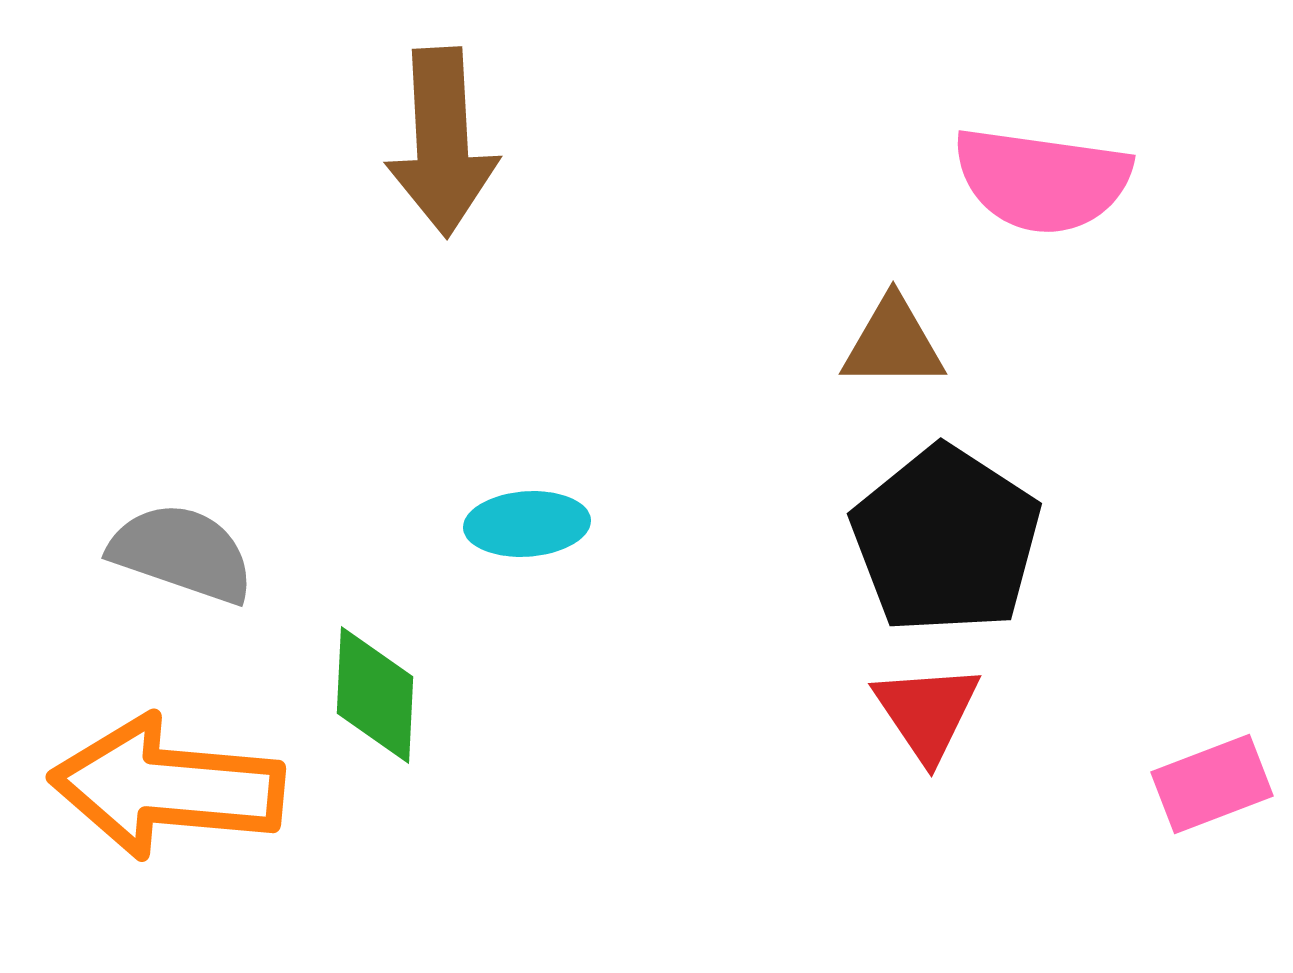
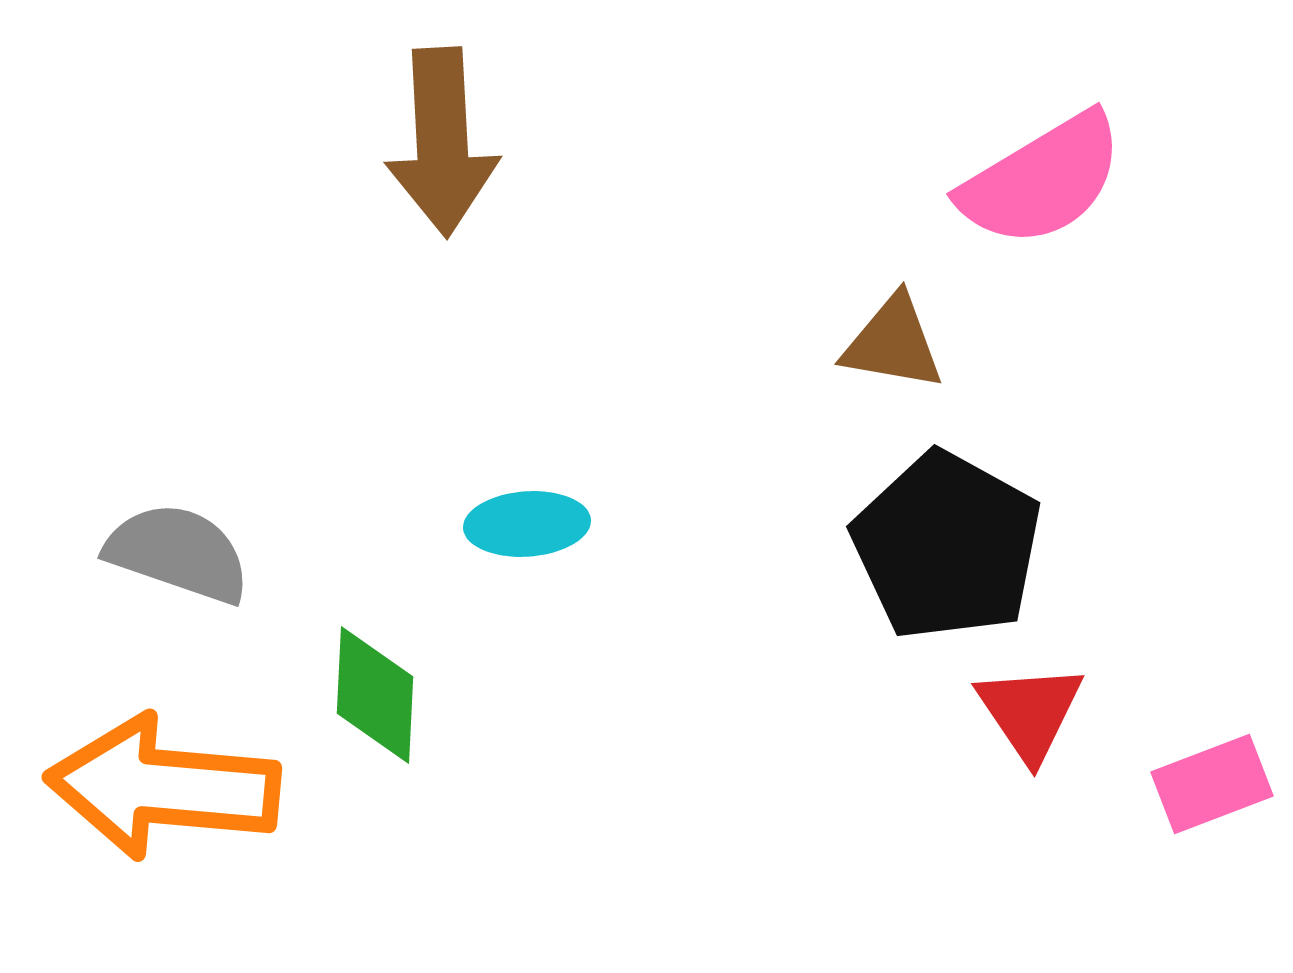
pink semicircle: rotated 39 degrees counterclockwise
brown triangle: rotated 10 degrees clockwise
black pentagon: moved 1 px right, 6 px down; rotated 4 degrees counterclockwise
gray semicircle: moved 4 px left
red triangle: moved 103 px right
orange arrow: moved 4 px left
